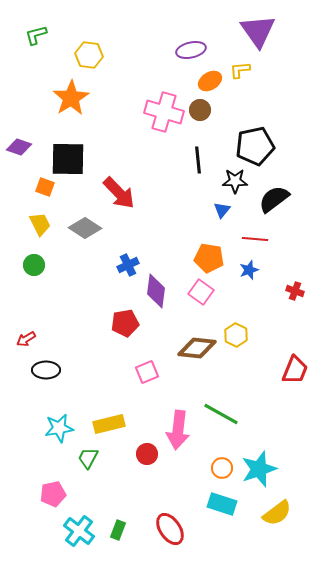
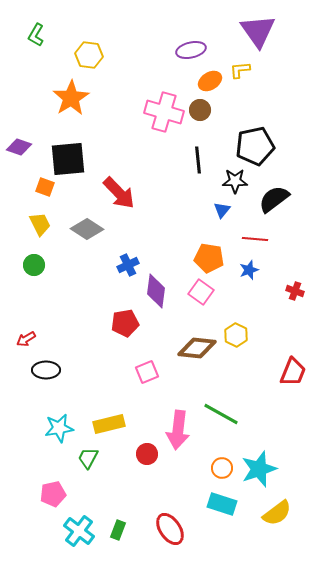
green L-shape at (36, 35): rotated 45 degrees counterclockwise
black square at (68, 159): rotated 6 degrees counterclockwise
gray diamond at (85, 228): moved 2 px right, 1 px down
red trapezoid at (295, 370): moved 2 px left, 2 px down
